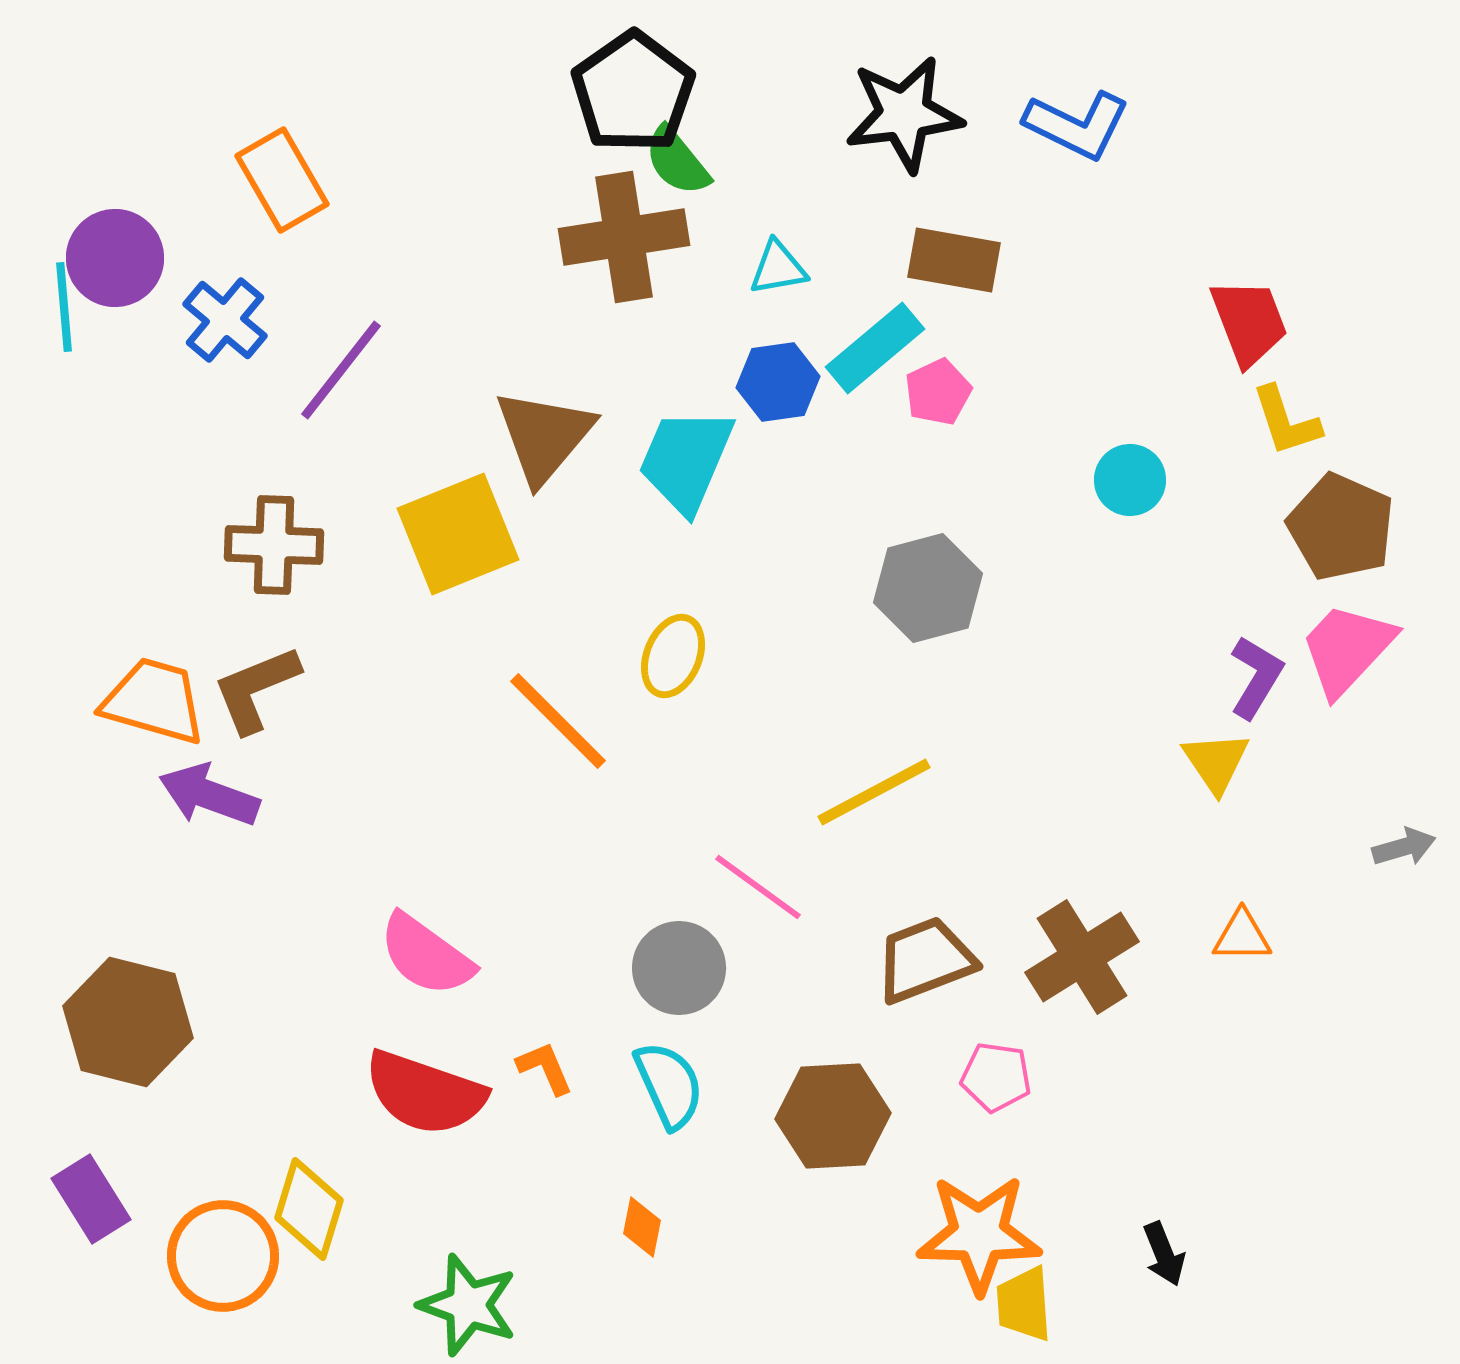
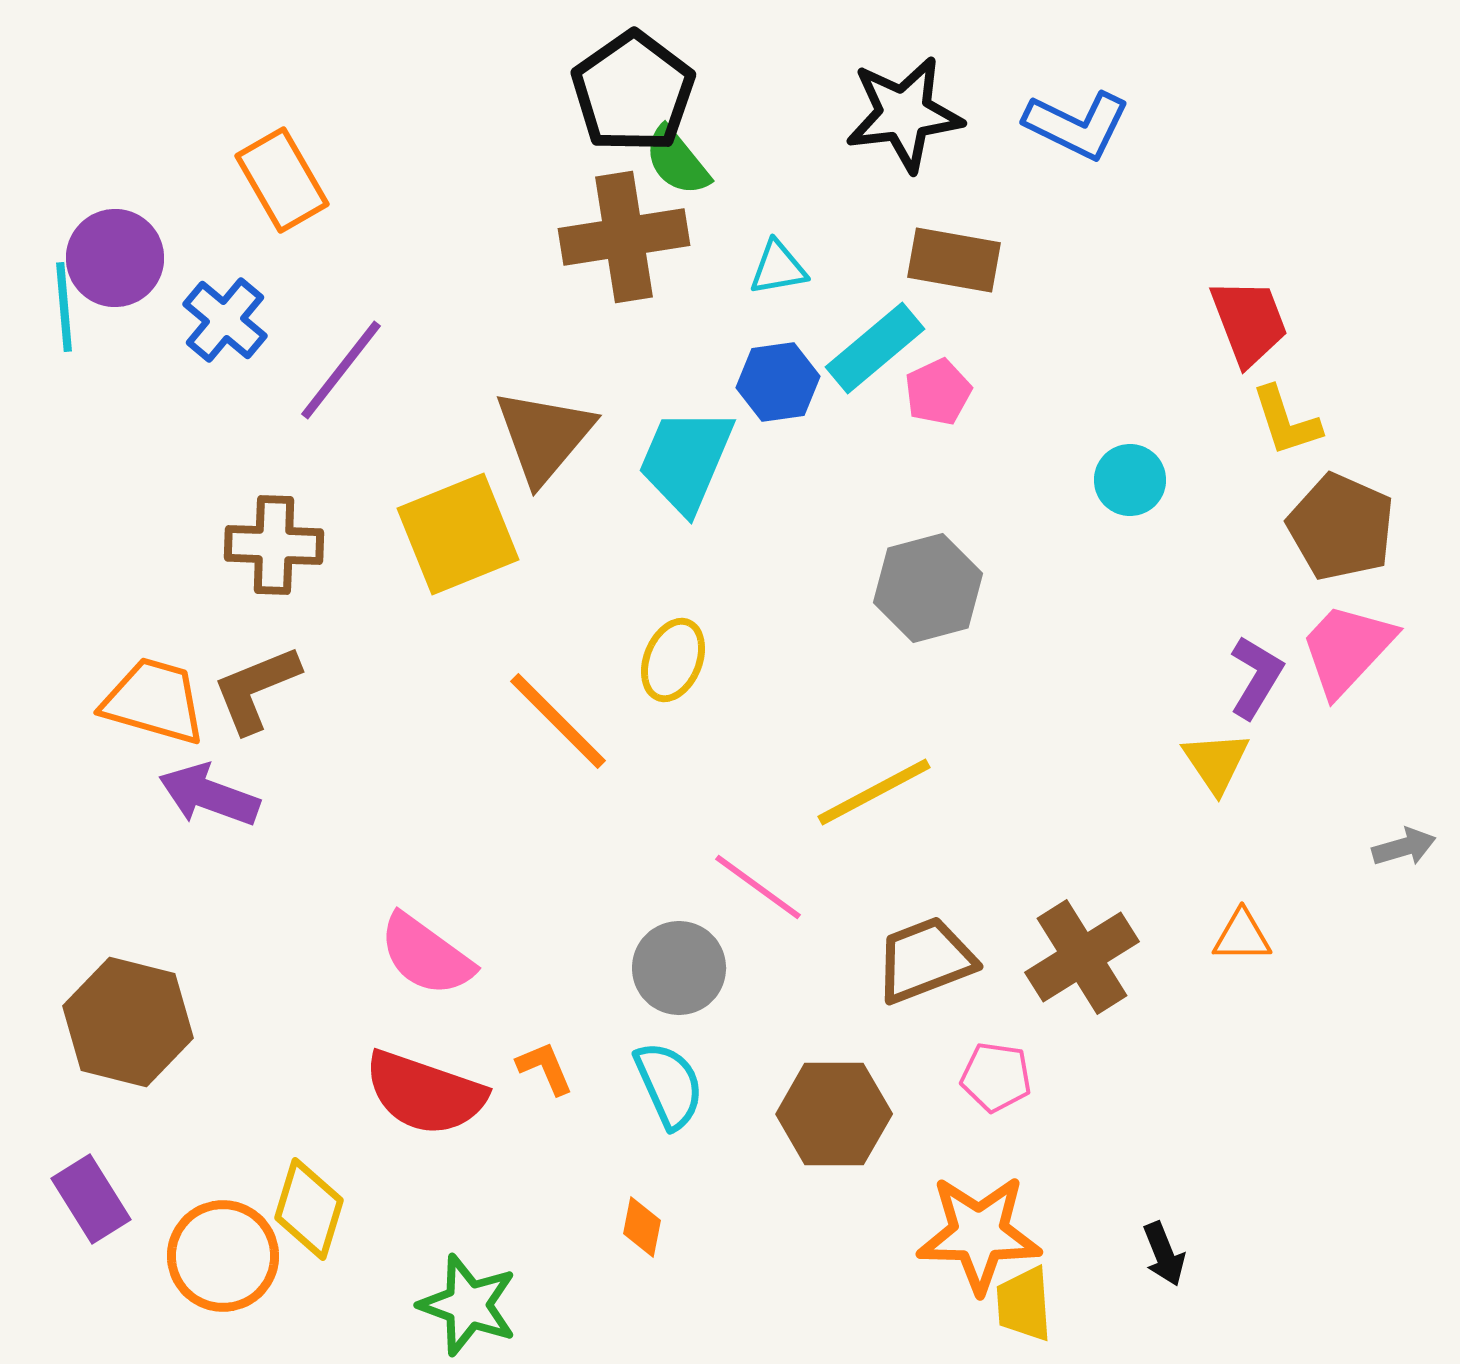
yellow ellipse at (673, 656): moved 4 px down
brown hexagon at (833, 1116): moved 1 px right, 2 px up; rotated 3 degrees clockwise
